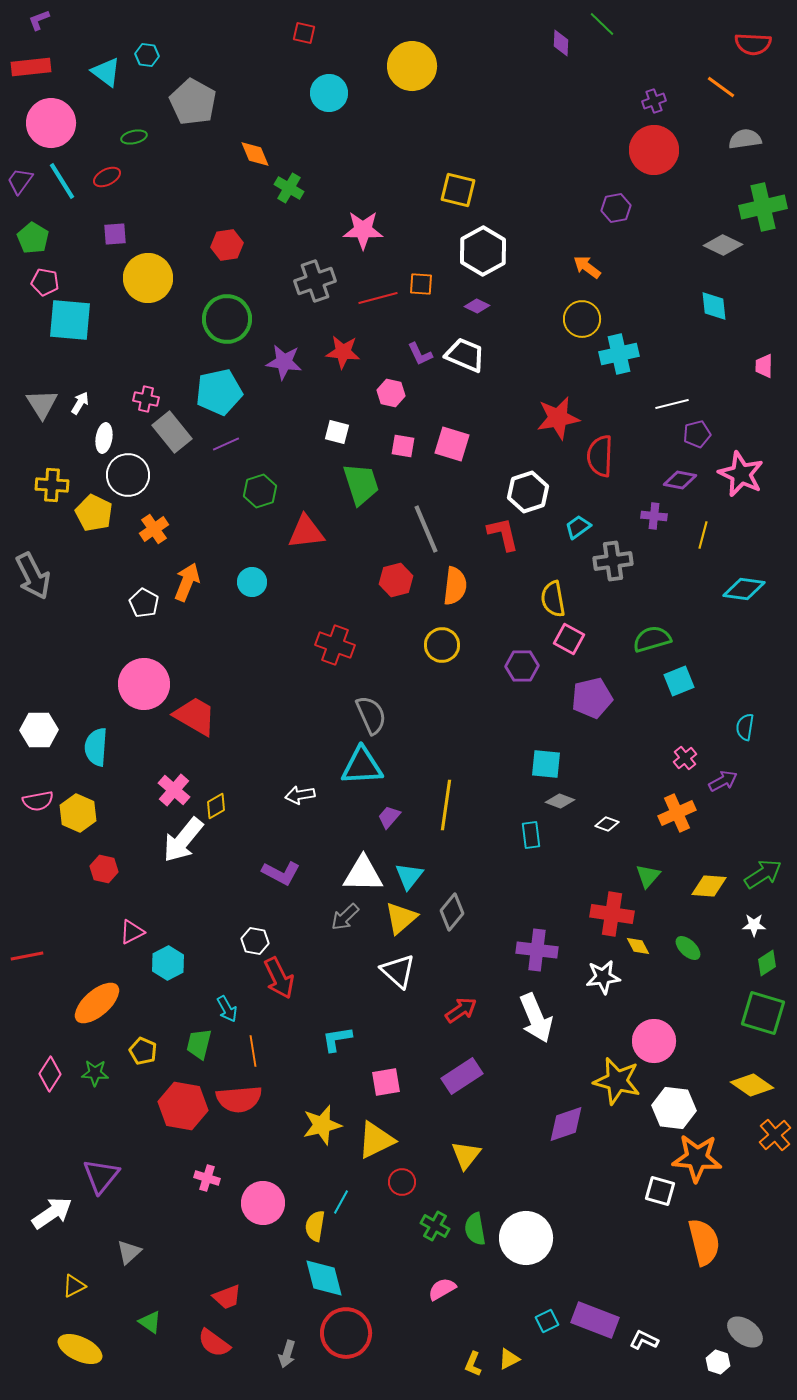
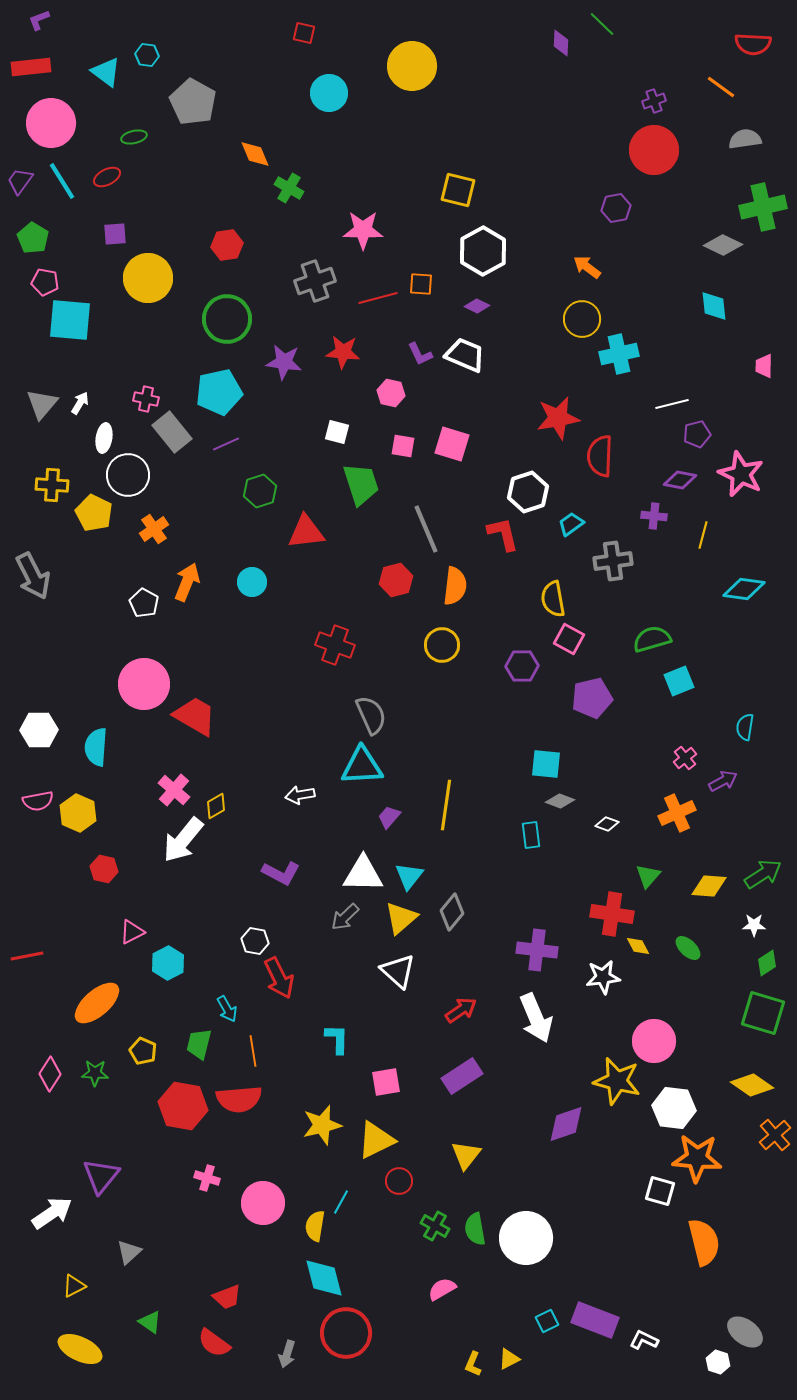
gray triangle at (42, 404): rotated 12 degrees clockwise
cyan trapezoid at (578, 527): moved 7 px left, 3 px up
cyan L-shape at (337, 1039): rotated 100 degrees clockwise
red circle at (402, 1182): moved 3 px left, 1 px up
